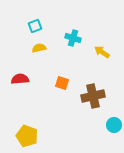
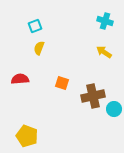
cyan cross: moved 32 px right, 17 px up
yellow semicircle: rotated 56 degrees counterclockwise
yellow arrow: moved 2 px right
cyan circle: moved 16 px up
